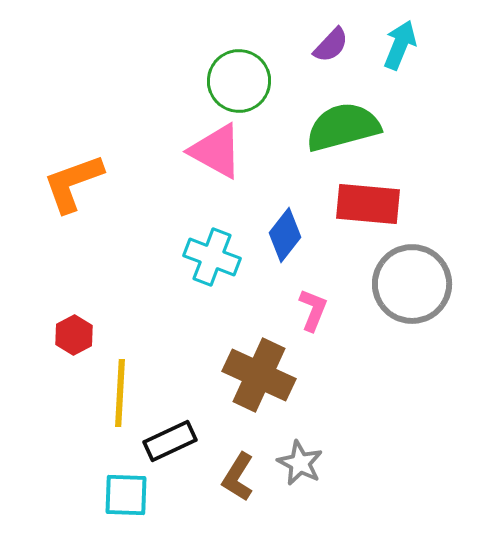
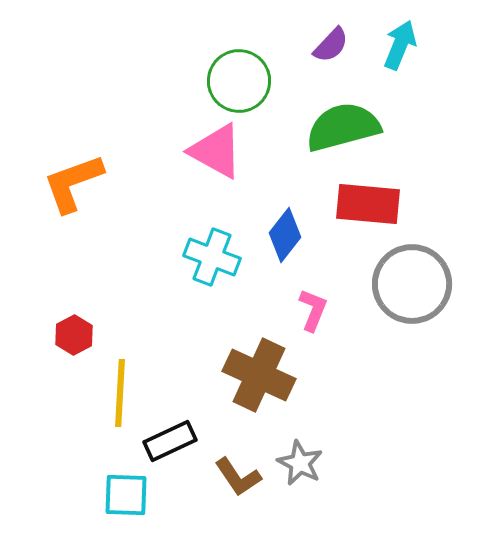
brown L-shape: rotated 66 degrees counterclockwise
